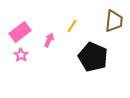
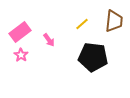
yellow line: moved 10 px right, 2 px up; rotated 16 degrees clockwise
pink arrow: rotated 120 degrees clockwise
black pentagon: rotated 16 degrees counterclockwise
